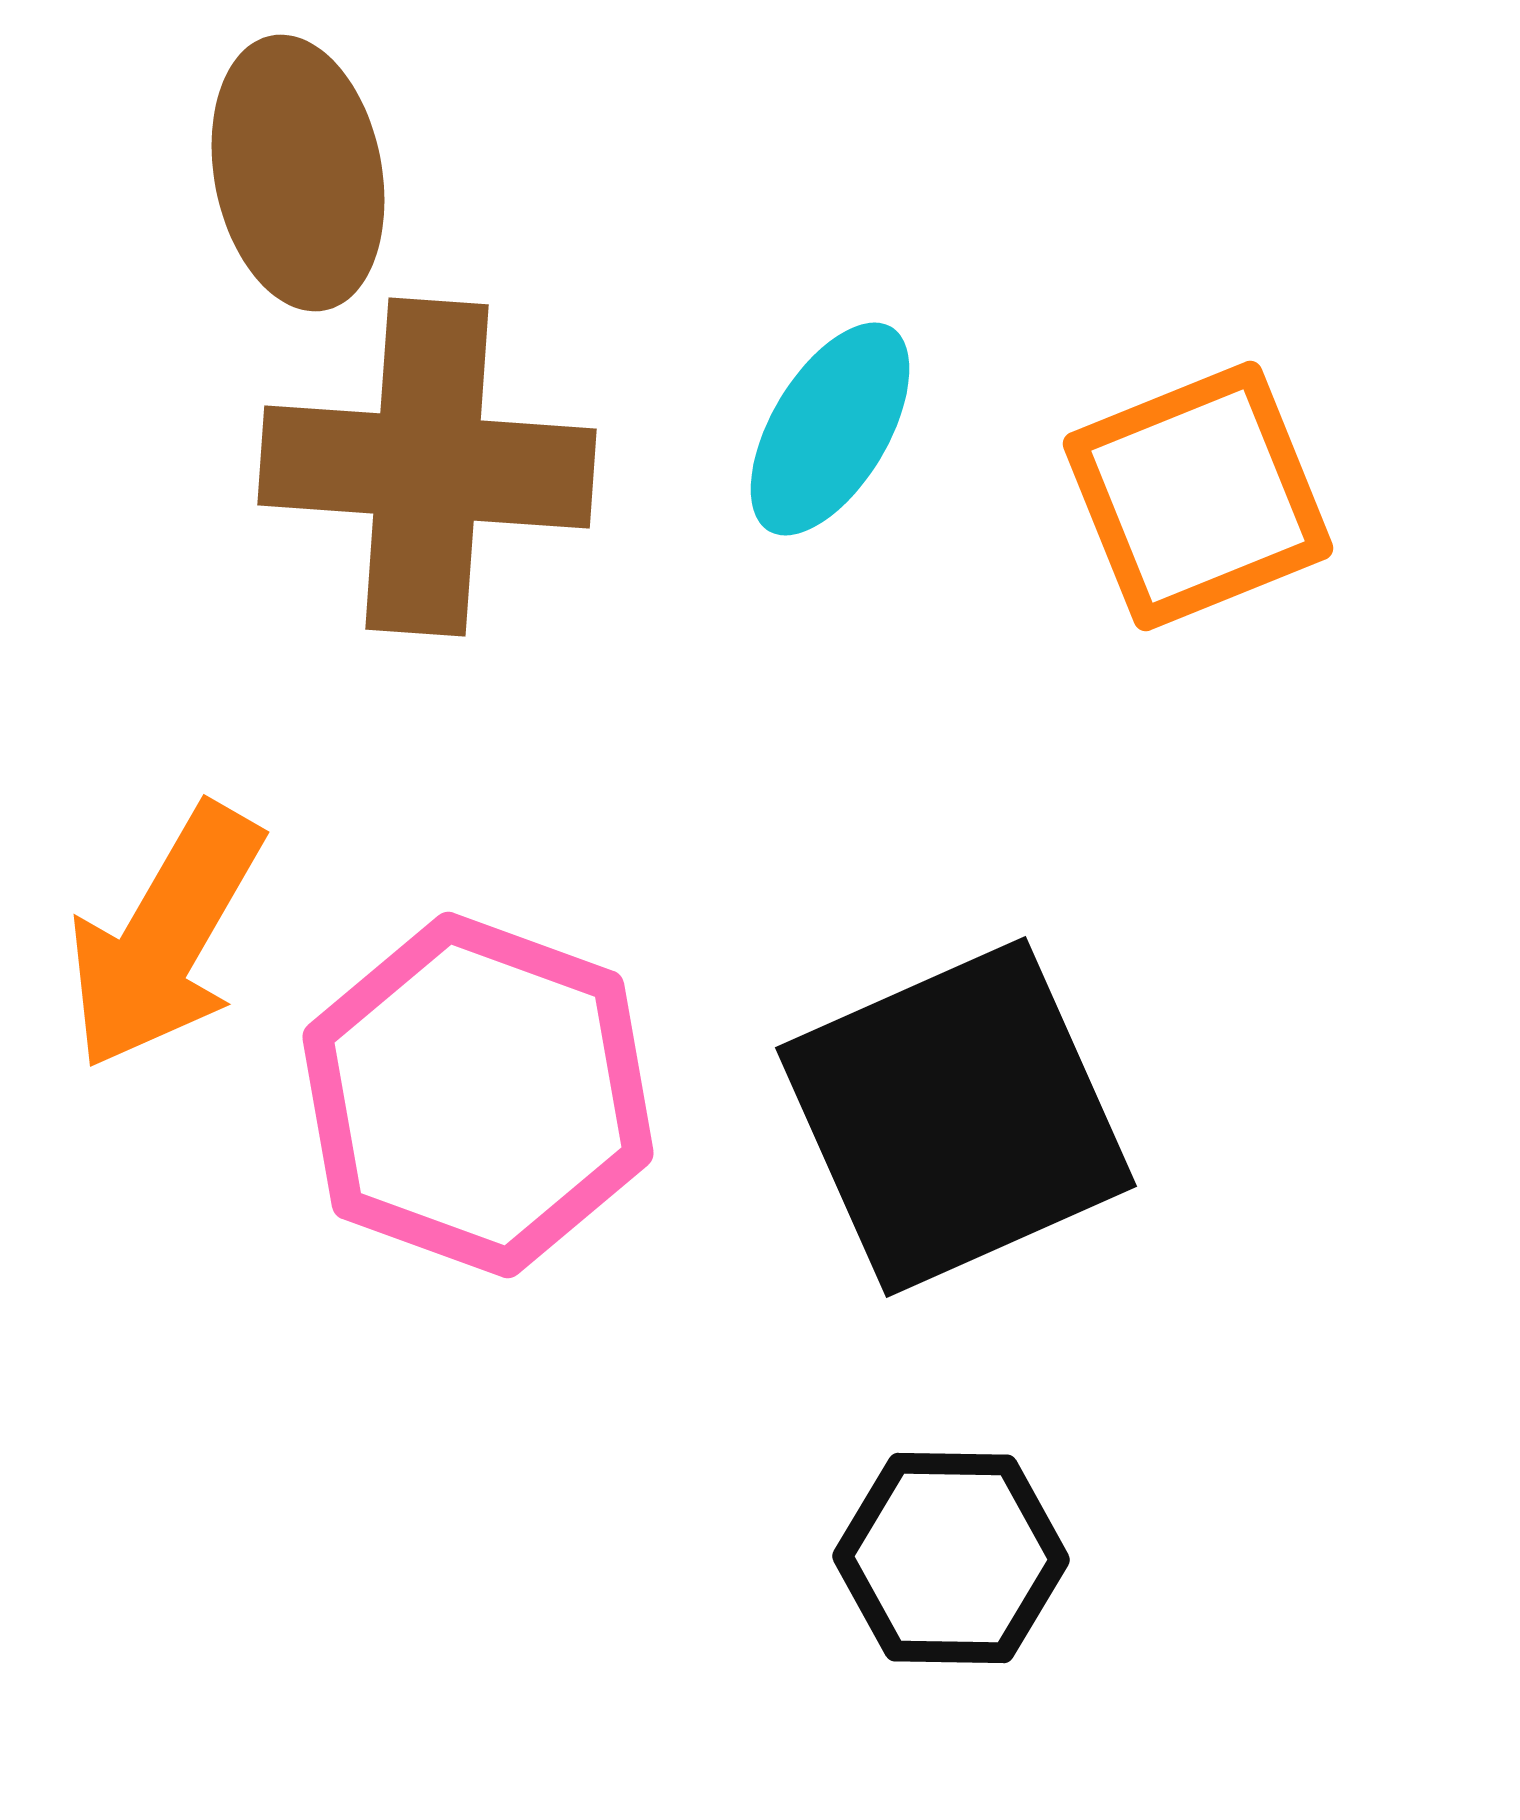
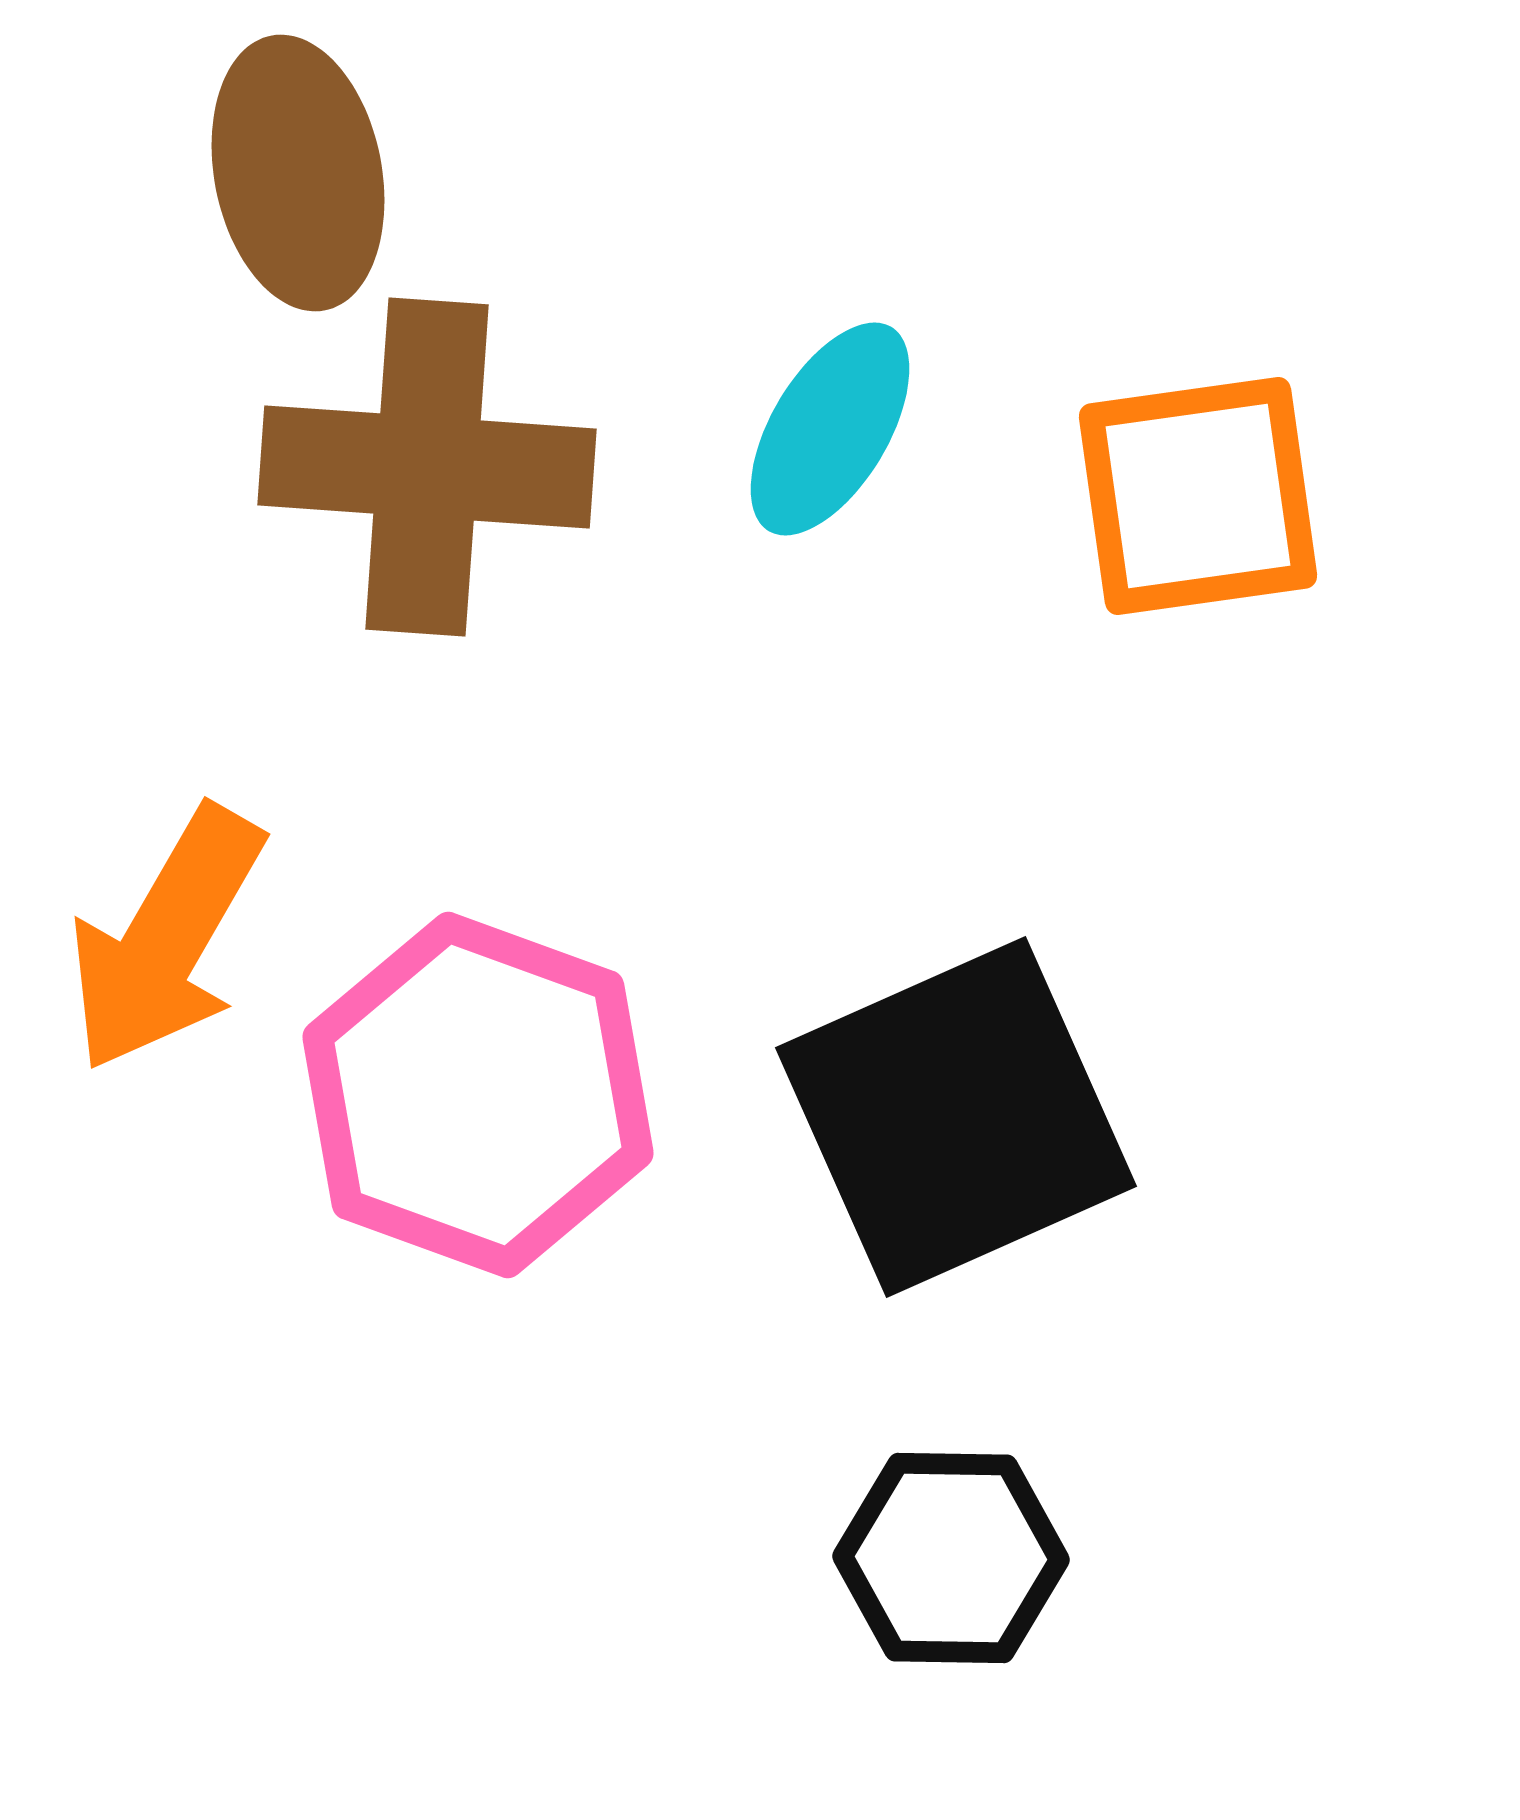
orange square: rotated 14 degrees clockwise
orange arrow: moved 1 px right, 2 px down
